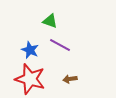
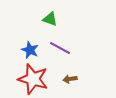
green triangle: moved 2 px up
purple line: moved 3 px down
red star: moved 3 px right
